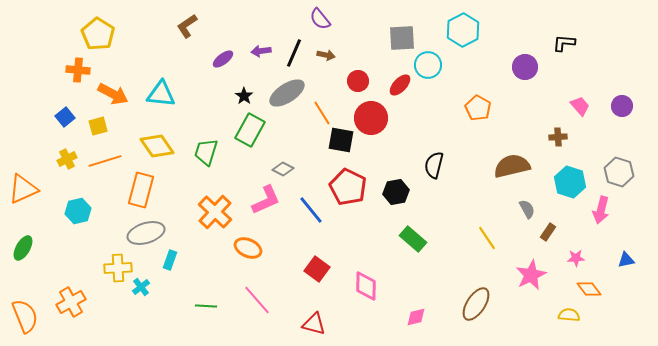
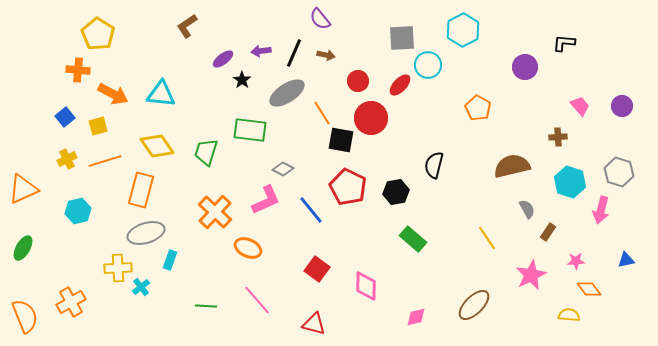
black star at (244, 96): moved 2 px left, 16 px up
green rectangle at (250, 130): rotated 68 degrees clockwise
pink star at (576, 258): moved 3 px down
brown ellipse at (476, 304): moved 2 px left, 1 px down; rotated 12 degrees clockwise
